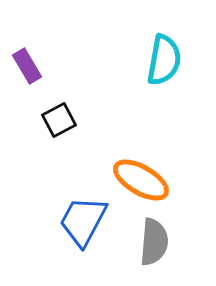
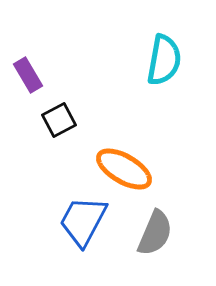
purple rectangle: moved 1 px right, 9 px down
orange ellipse: moved 17 px left, 11 px up
gray semicircle: moved 1 px right, 9 px up; rotated 18 degrees clockwise
